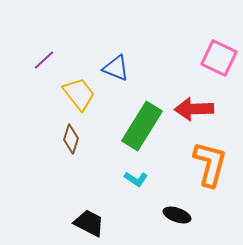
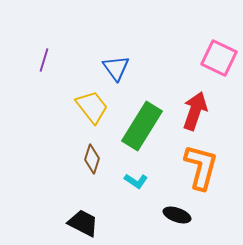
purple line: rotated 30 degrees counterclockwise
blue triangle: rotated 32 degrees clockwise
yellow trapezoid: moved 13 px right, 13 px down
red arrow: moved 1 px right, 2 px down; rotated 111 degrees clockwise
brown diamond: moved 21 px right, 20 px down
orange L-shape: moved 9 px left, 3 px down
cyan L-shape: moved 2 px down
black trapezoid: moved 6 px left
